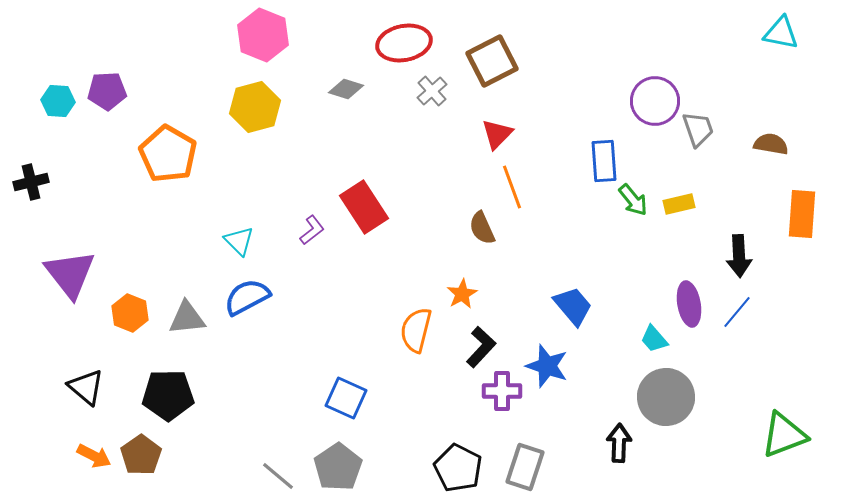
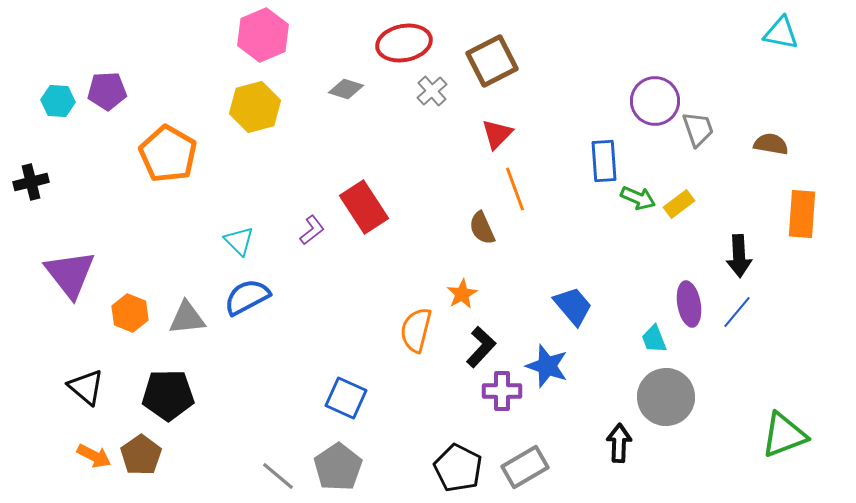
pink hexagon at (263, 35): rotated 15 degrees clockwise
orange line at (512, 187): moved 3 px right, 2 px down
green arrow at (633, 200): moved 5 px right, 2 px up; rotated 28 degrees counterclockwise
yellow rectangle at (679, 204): rotated 24 degrees counterclockwise
cyan trapezoid at (654, 339): rotated 20 degrees clockwise
gray rectangle at (525, 467): rotated 42 degrees clockwise
